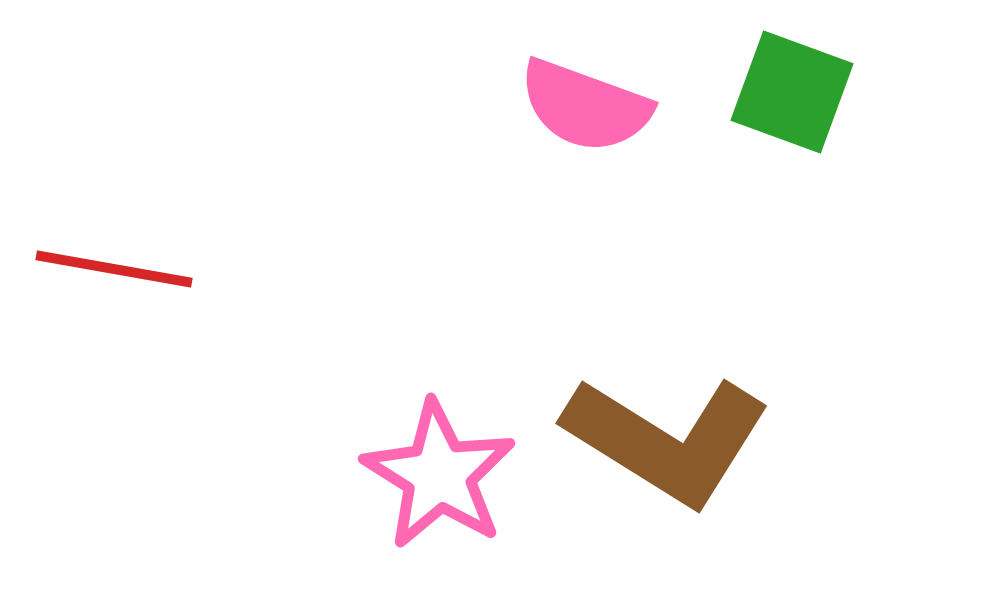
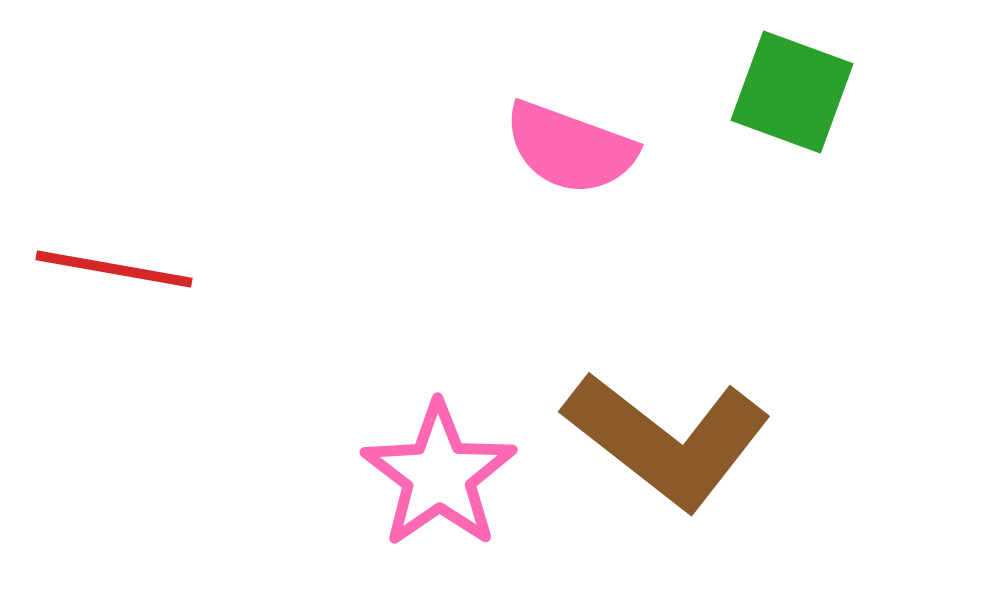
pink semicircle: moved 15 px left, 42 px down
brown L-shape: rotated 6 degrees clockwise
pink star: rotated 5 degrees clockwise
